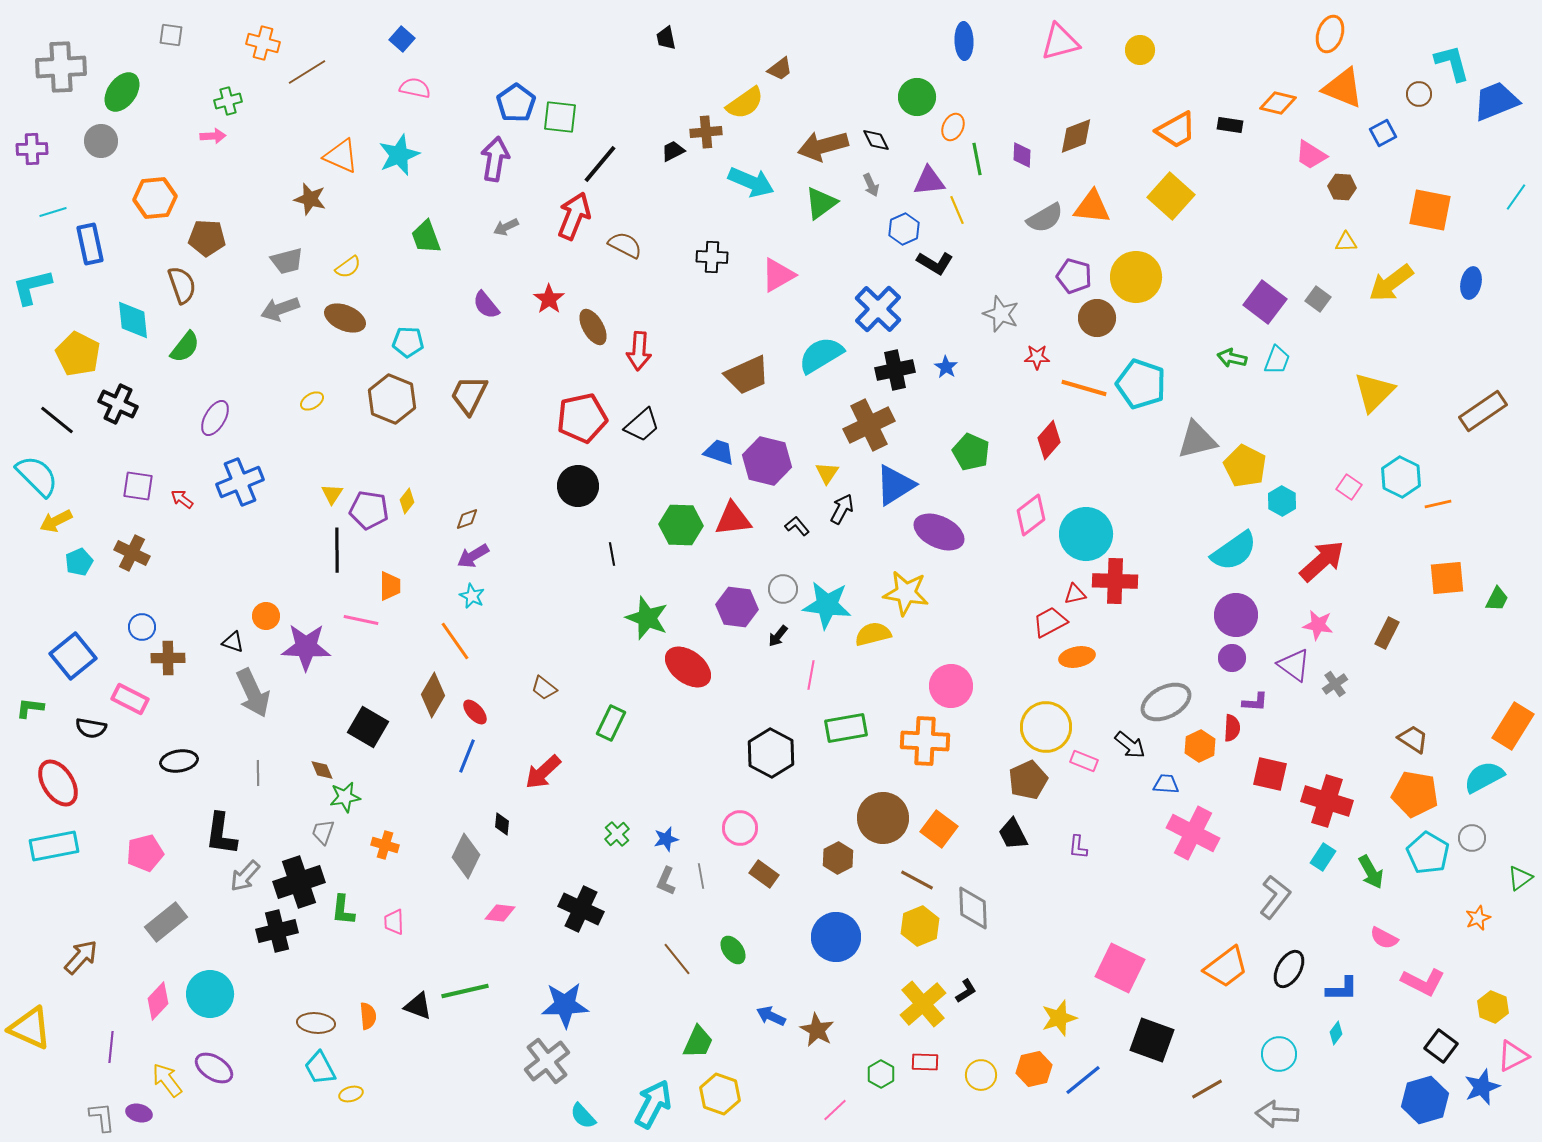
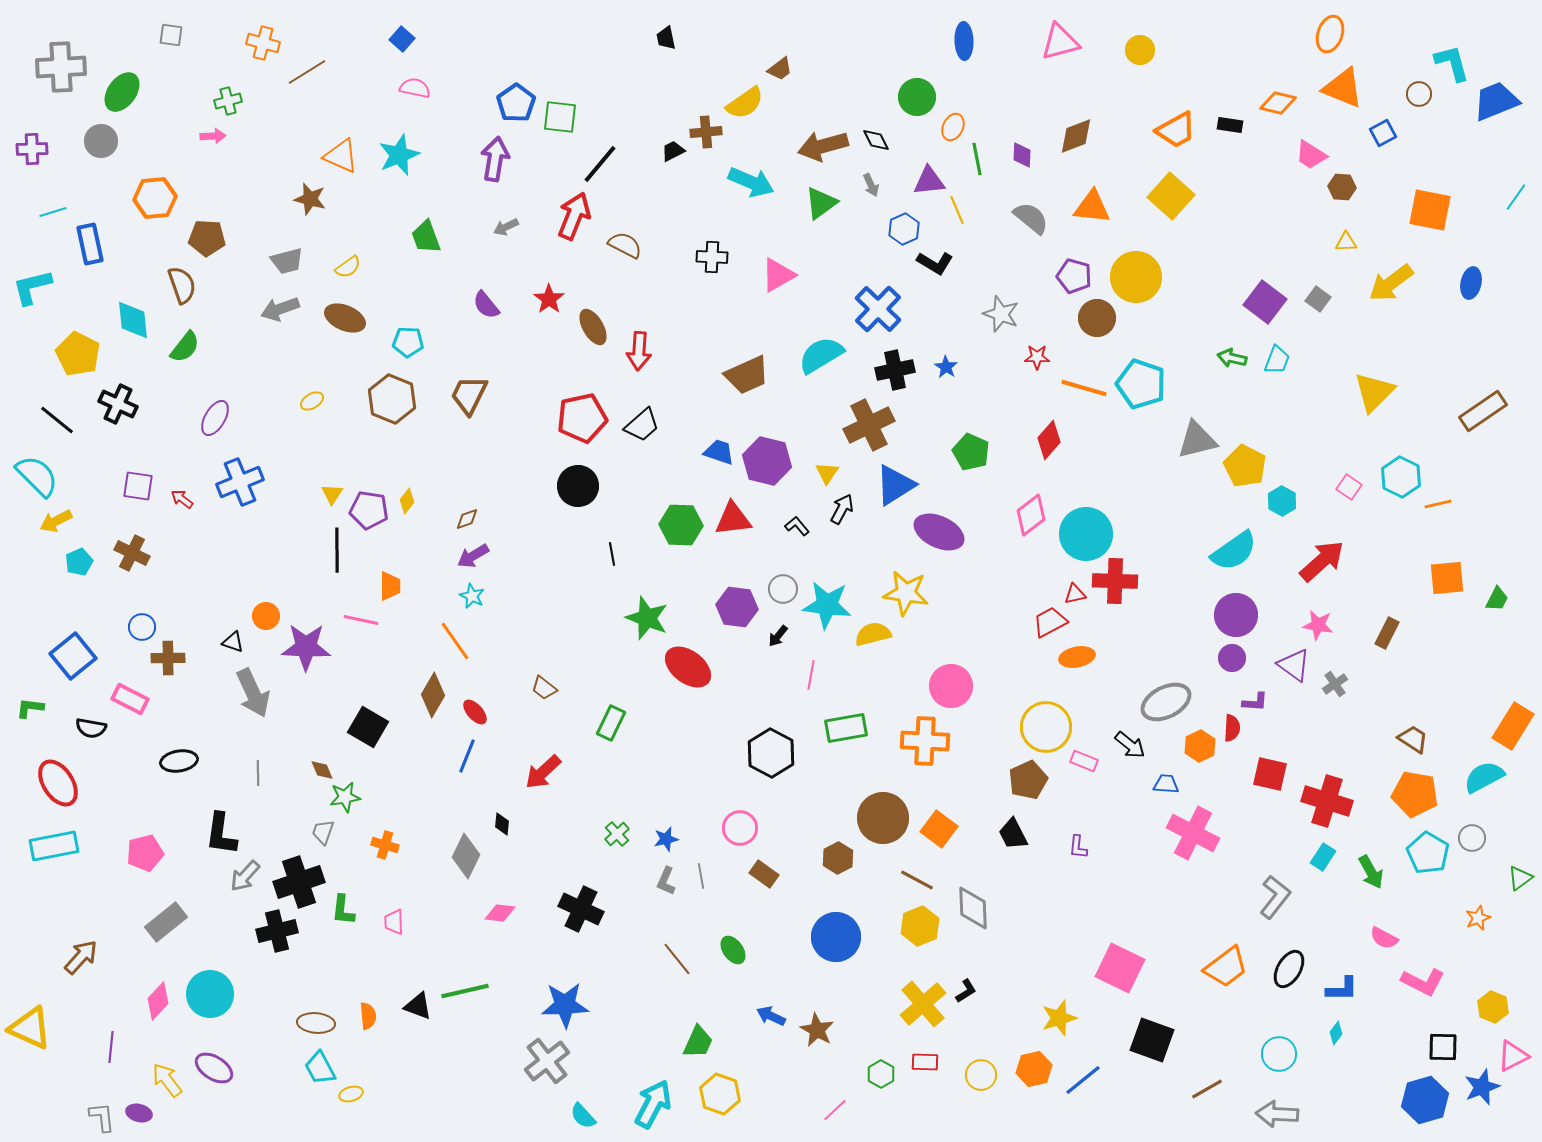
gray semicircle at (1045, 218): moved 14 px left; rotated 111 degrees counterclockwise
black square at (1441, 1046): moved 2 px right, 1 px down; rotated 36 degrees counterclockwise
